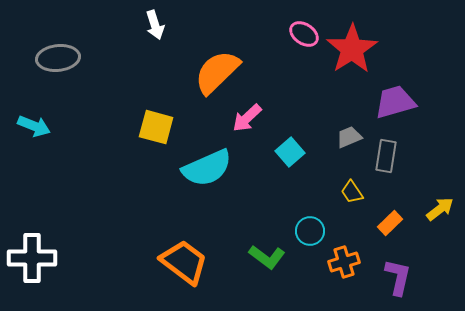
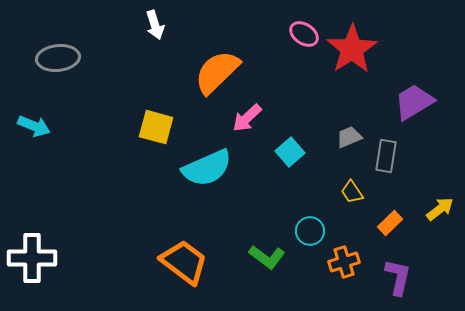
purple trapezoid: moved 19 px right; rotated 15 degrees counterclockwise
